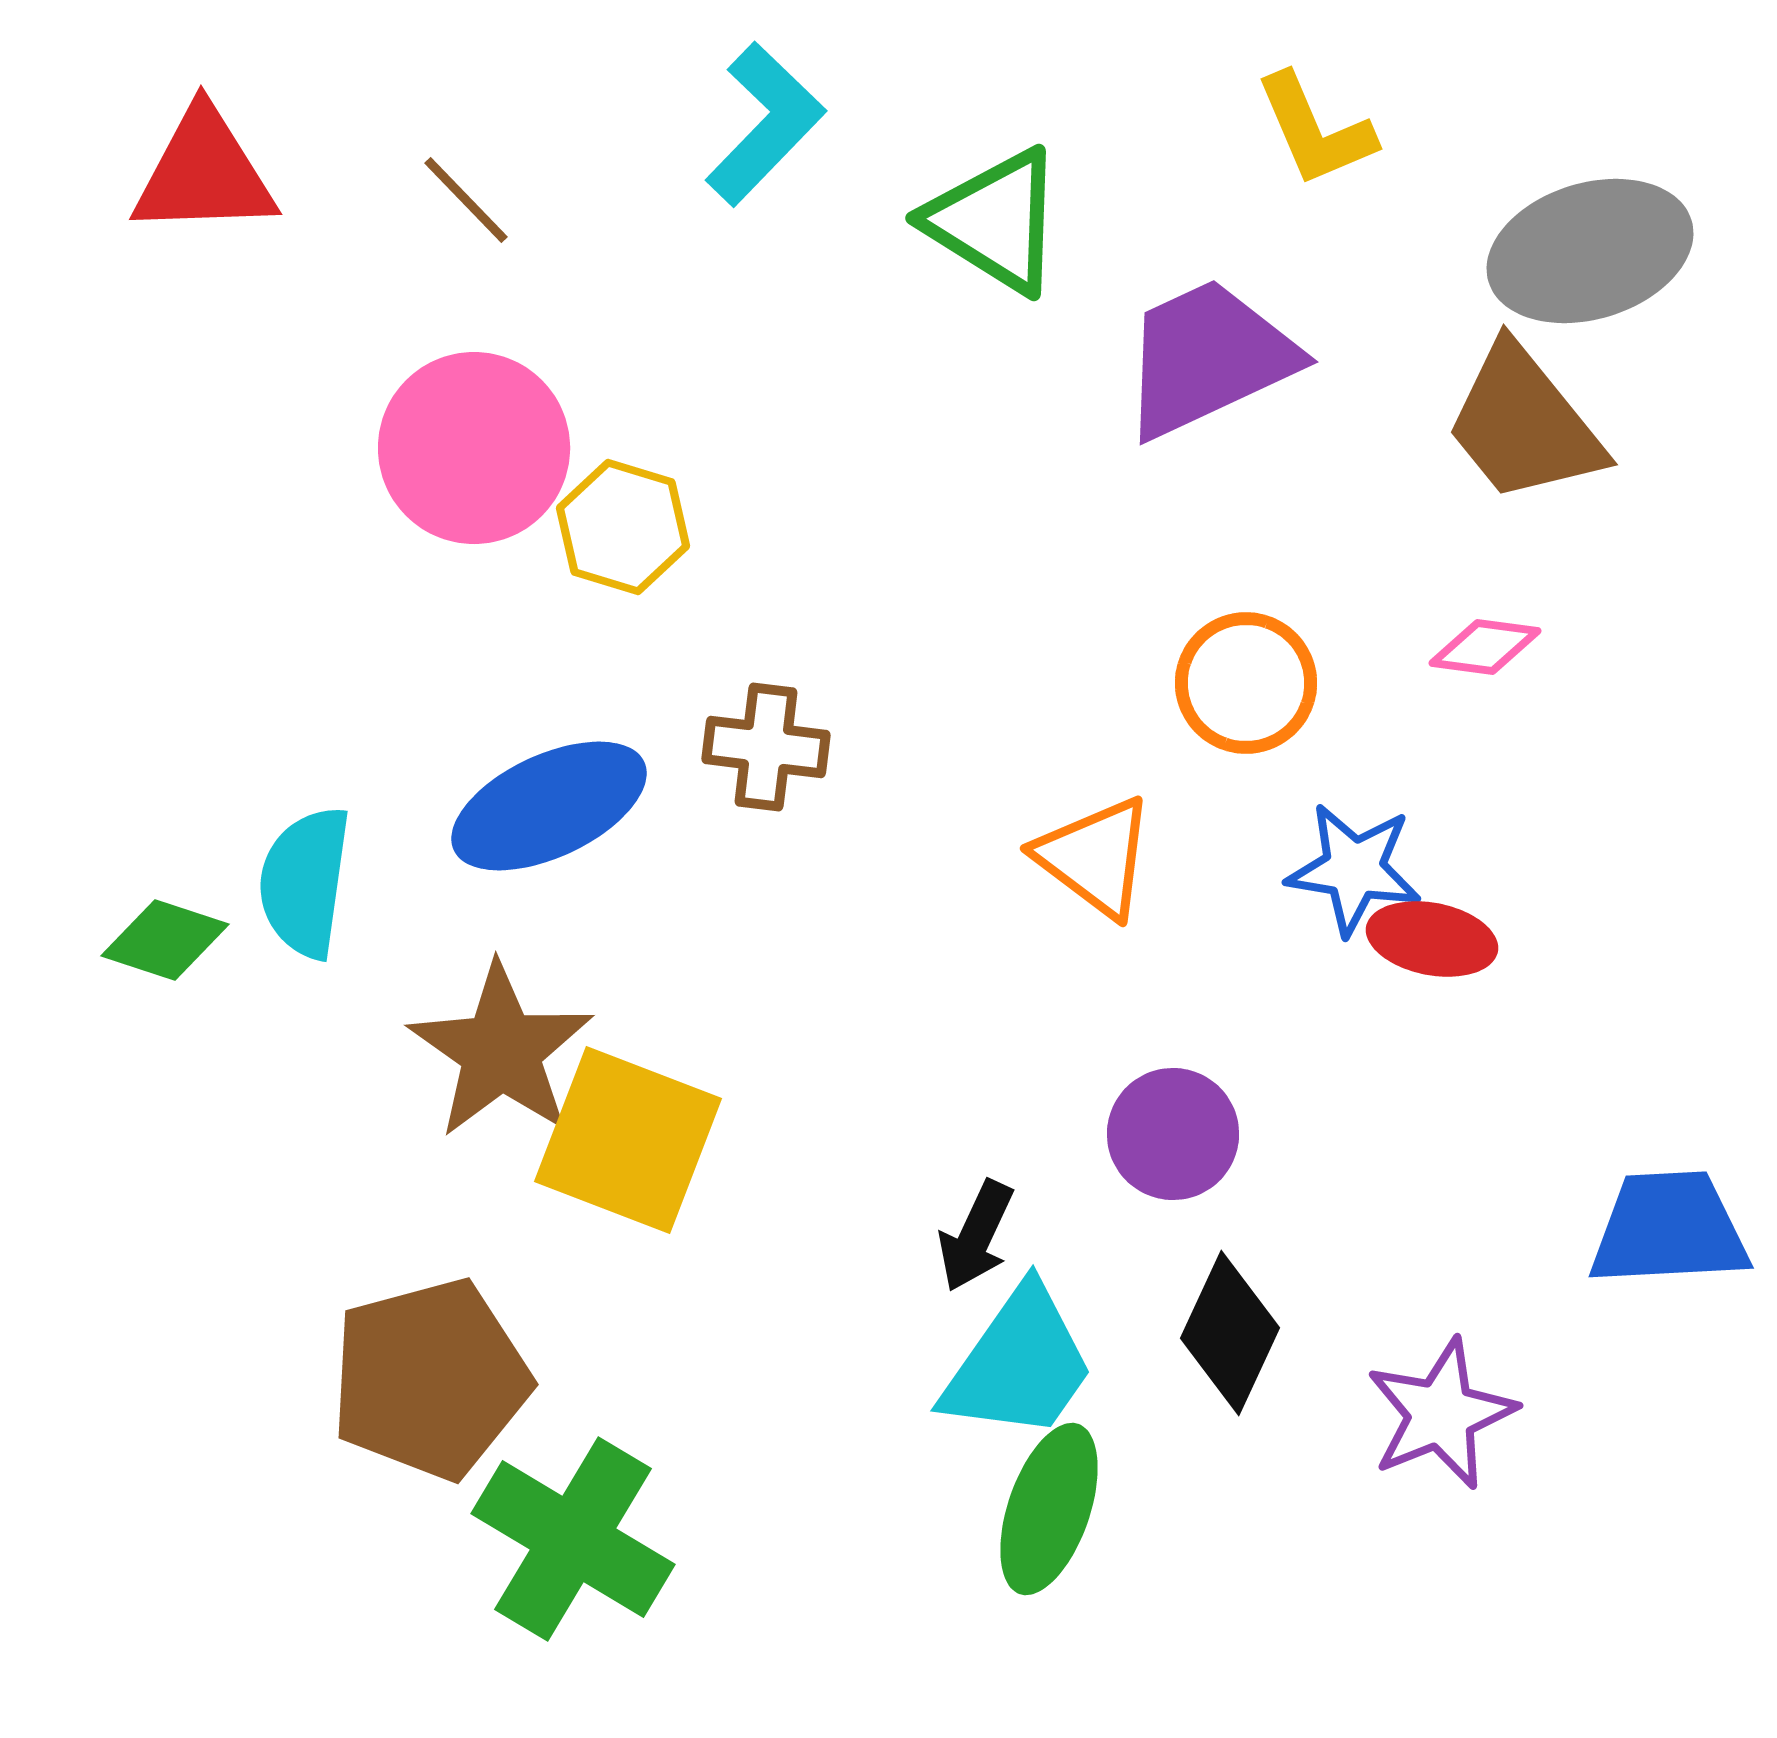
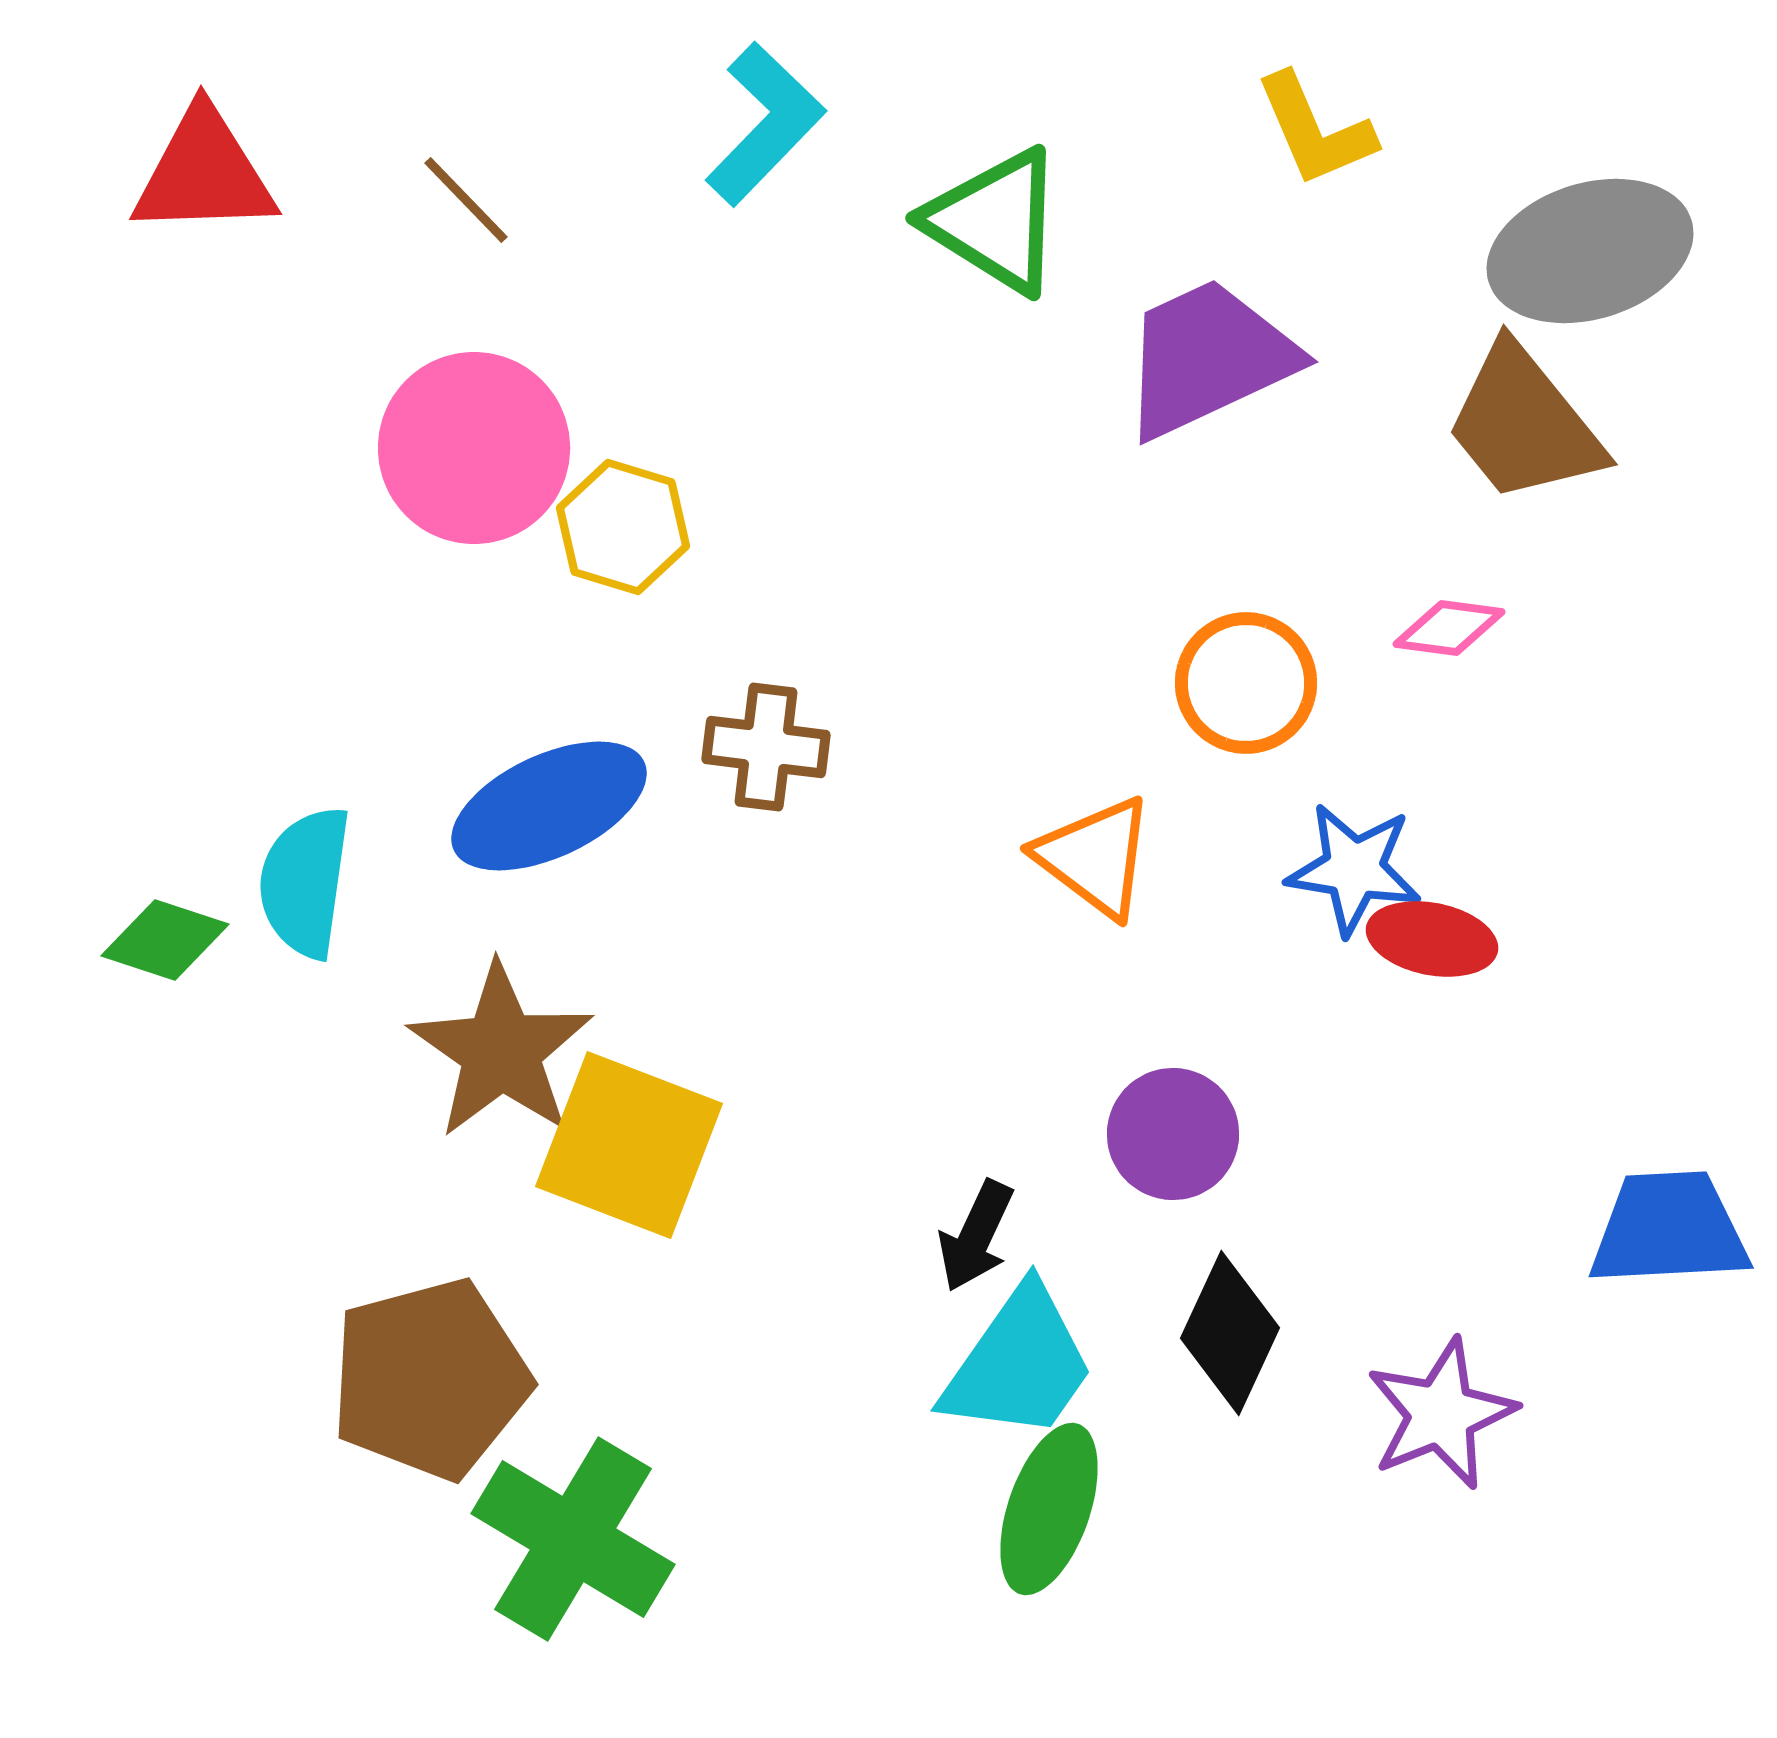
pink diamond: moved 36 px left, 19 px up
yellow square: moved 1 px right, 5 px down
